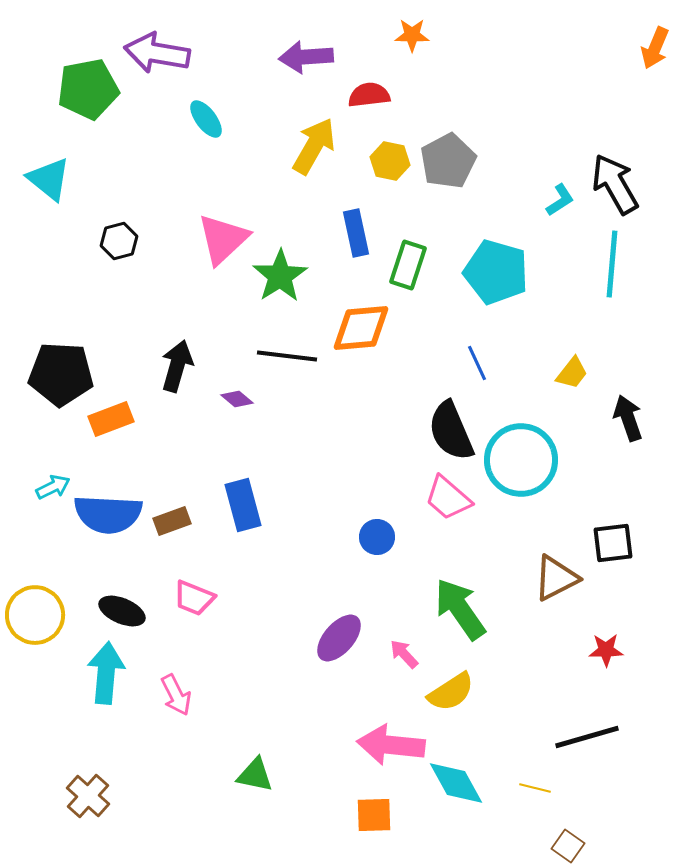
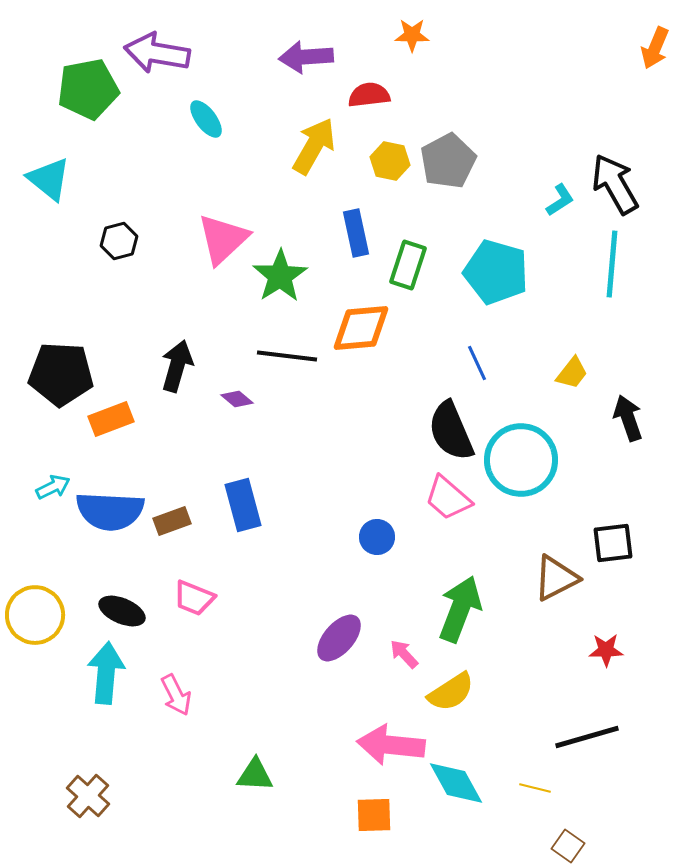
blue semicircle at (108, 514): moved 2 px right, 3 px up
green arrow at (460, 609): rotated 56 degrees clockwise
green triangle at (255, 775): rotated 9 degrees counterclockwise
